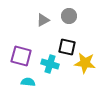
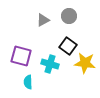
black square: moved 1 px right, 1 px up; rotated 24 degrees clockwise
cyan semicircle: rotated 96 degrees counterclockwise
